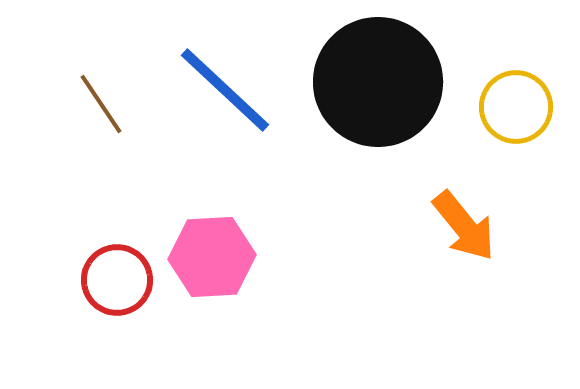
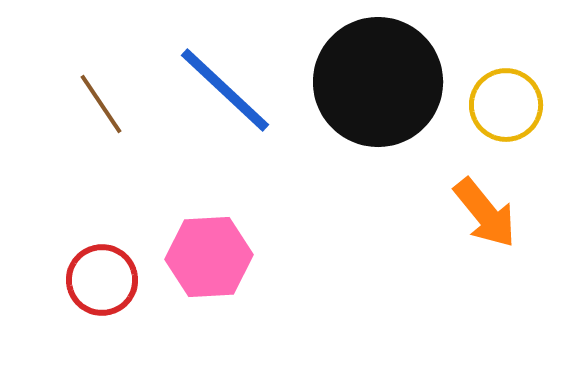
yellow circle: moved 10 px left, 2 px up
orange arrow: moved 21 px right, 13 px up
pink hexagon: moved 3 px left
red circle: moved 15 px left
